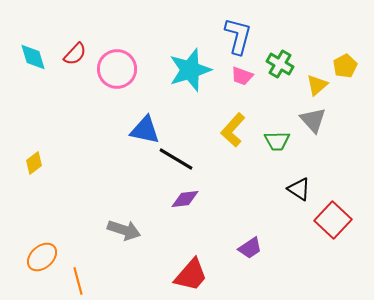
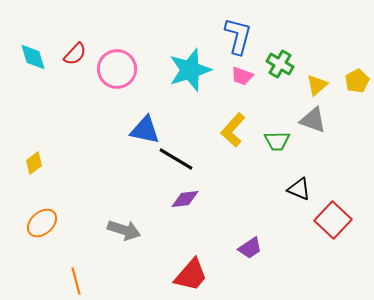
yellow pentagon: moved 12 px right, 15 px down
gray triangle: rotated 28 degrees counterclockwise
black triangle: rotated 10 degrees counterclockwise
orange ellipse: moved 34 px up
orange line: moved 2 px left
